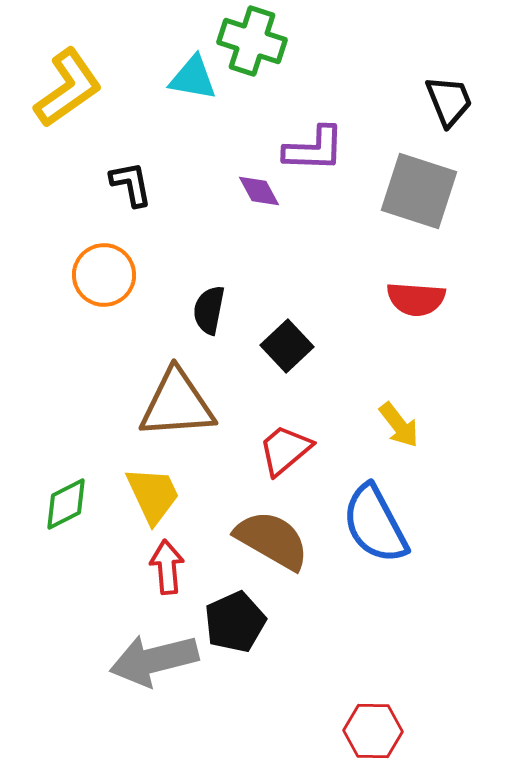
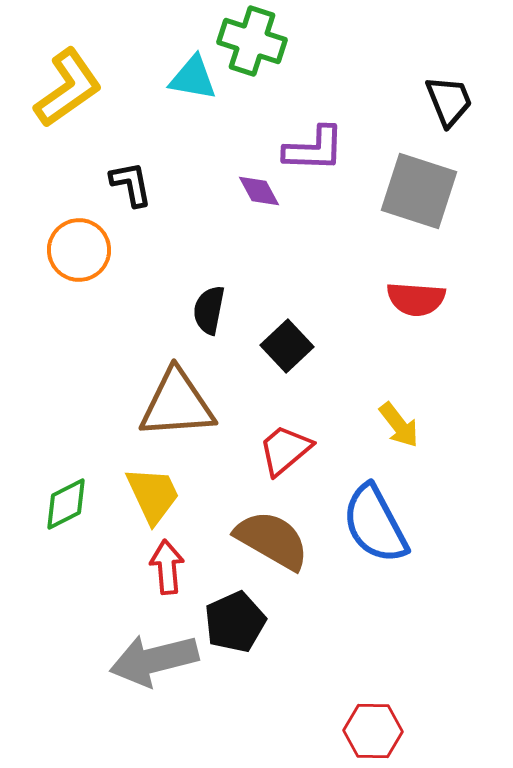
orange circle: moved 25 px left, 25 px up
